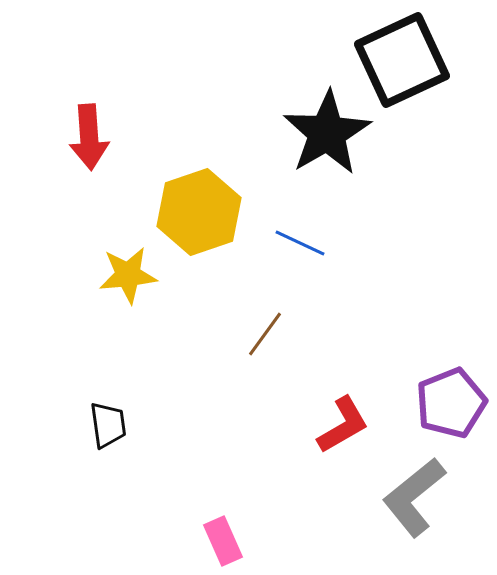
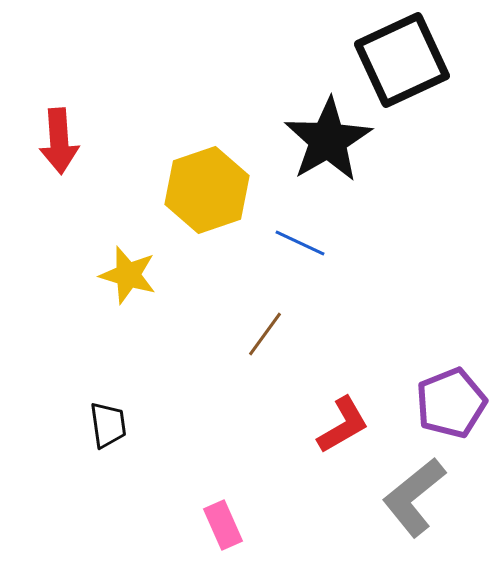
black star: moved 1 px right, 7 px down
red arrow: moved 30 px left, 4 px down
yellow hexagon: moved 8 px right, 22 px up
yellow star: rotated 22 degrees clockwise
pink rectangle: moved 16 px up
